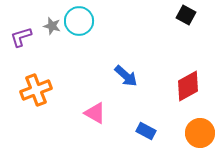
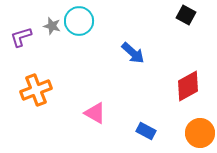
blue arrow: moved 7 px right, 23 px up
